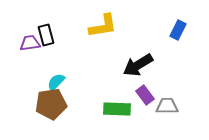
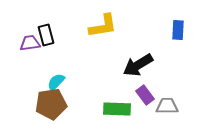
blue rectangle: rotated 24 degrees counterclockwise
